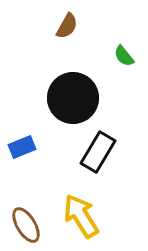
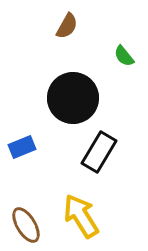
black rectangle: moved 1 px right
